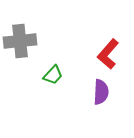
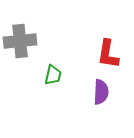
red L-shape: rotated 32 degrees counterclockwise
green trapezoid: rotated 30 degrees counterclockwise
